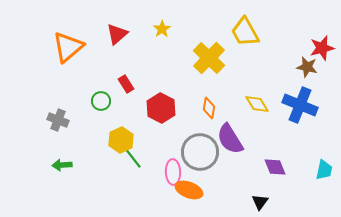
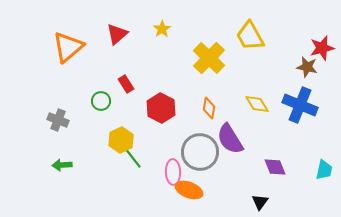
yellow trapezoid: moved 5 px right, 4 px down
